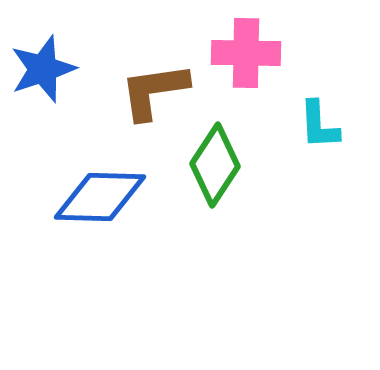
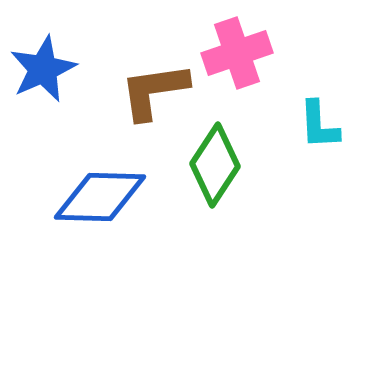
pink cross: moved 9 px left; rotated 20 degrees counterclockwise
blue star: rotated 6 degrees counterclockwise
